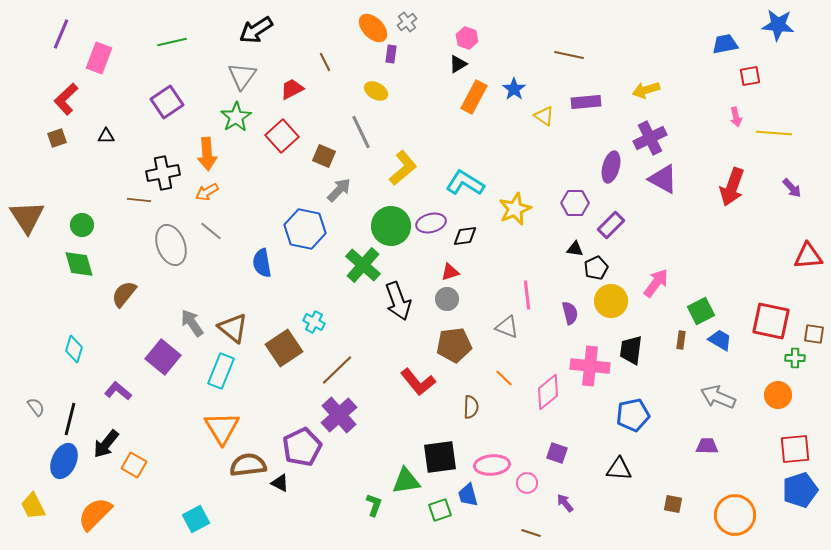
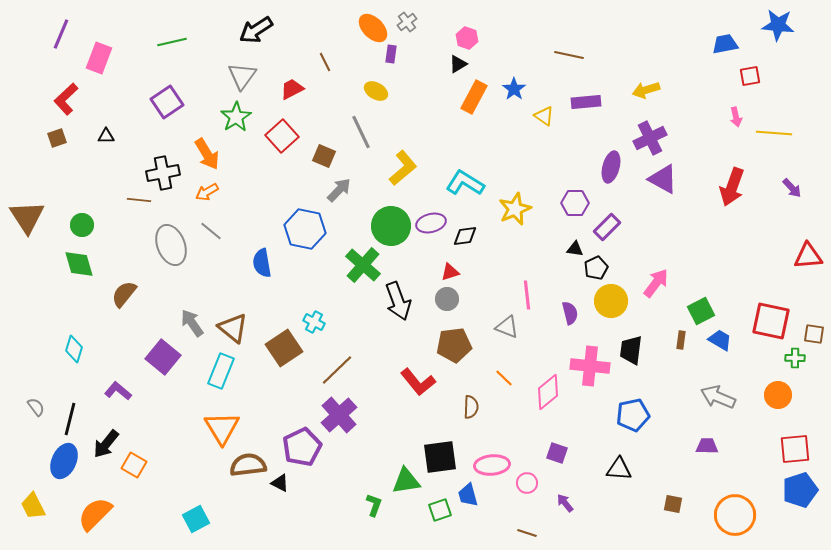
orange arrow at (207, 154): rotated 28 degrees counterclockwise
purple rectangle at (611, 225): moved 4 px left, 2 px down
brown line at (531, 533): moved 4 px left
